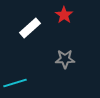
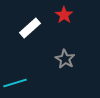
gray star: rotated 30 degrees clockwise
